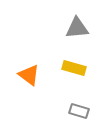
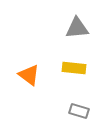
yellow rectangle: rotated 10 degrees counterclockwise
